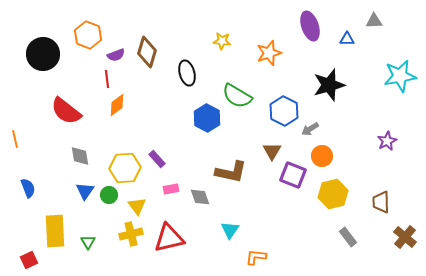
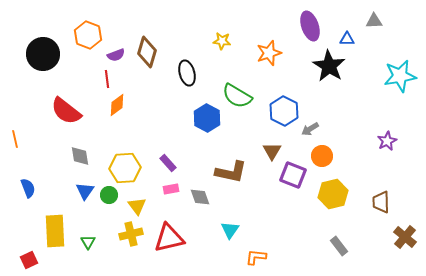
black star at (329, 85): moved 19 px up; rotated 24 degrees counterclockwise
purple rectangle at (157, 159): moved 11 px right, 4 px down
gray rectangle at (348, 237): moved 9 px left, 9 px down
